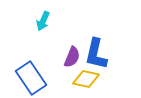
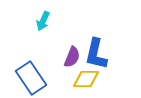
yellow diamond: rotated 12 degrees counterclockwise
